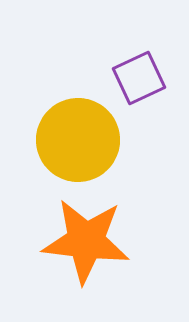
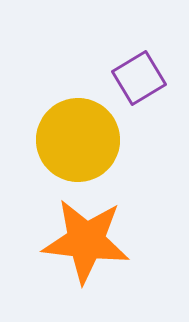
purple square: rotated 6 degrees counterclockwise
